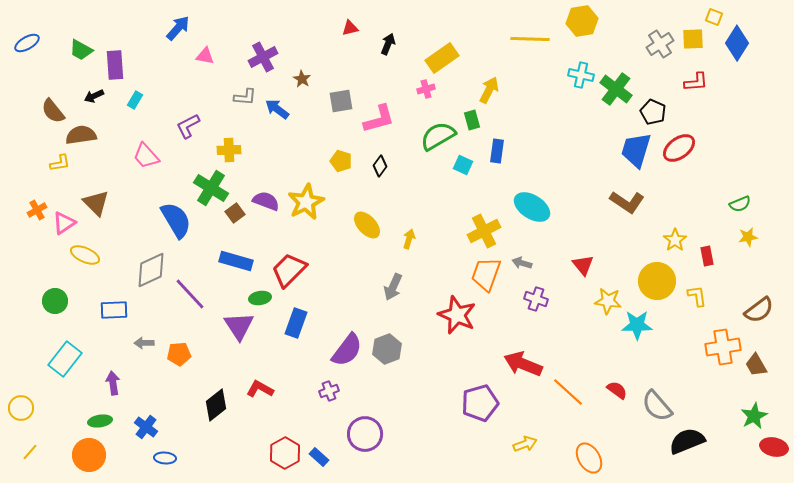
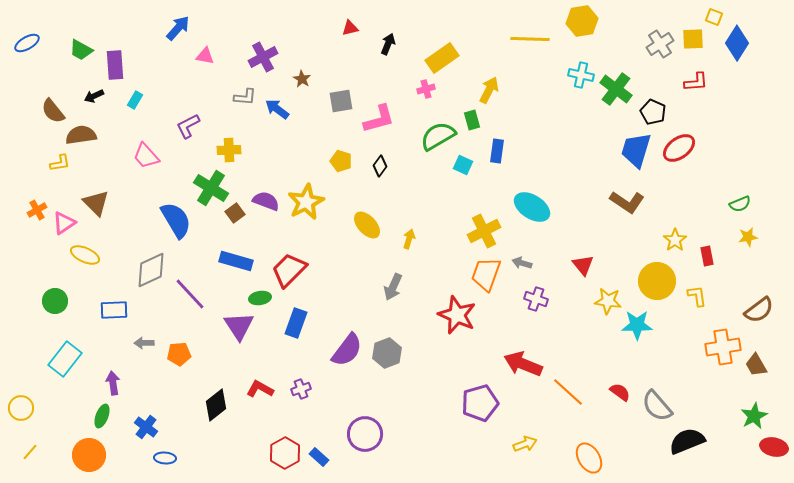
gray hexagon at (387, 349): moved 4 px down
red semicircle at (617, 390): moved 3 px right, 2 px down
purple cross at (329, 391): moved 28 px left, 2 px up
green ellipse at (100, 421): moved 2 px right, 5 px up; rotated 60 degrees counterclockwise
